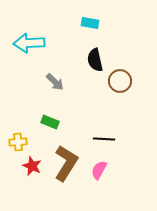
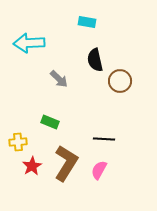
cyan rectangle: moved 3 px left, 1 px up
gray arrow: moved 4 px right, 3 px up
red star: rotated 18 degrees clockwise
